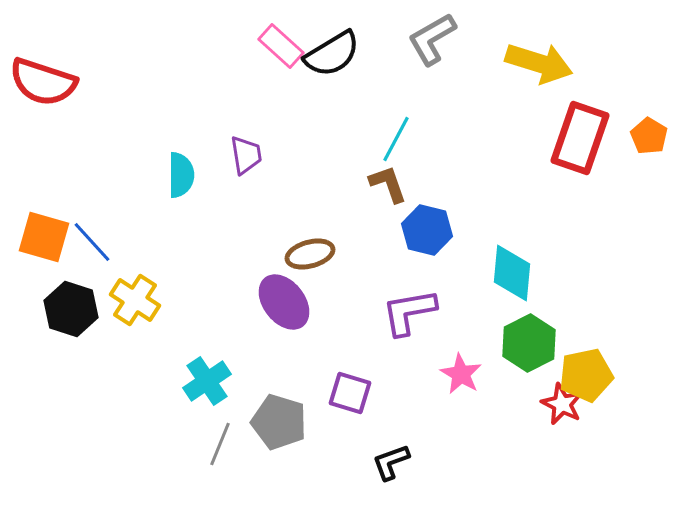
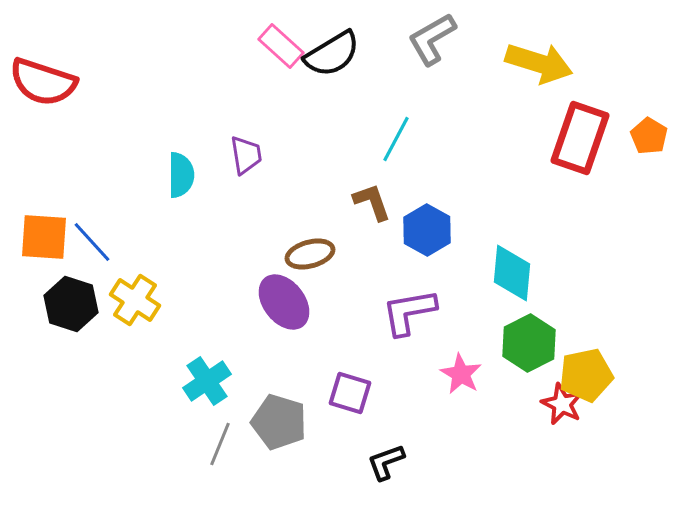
brown L-shape: moved 16 px left, 18 px down
blue hexagon: rotated 15 degrees clockwise
orange square: rotated 12 degrees counterclockwise
black hexagon: moved 5 px up
black L-shape: moved 5 px left
